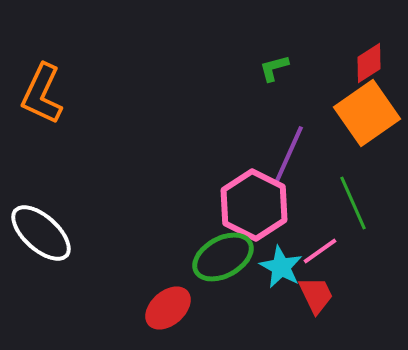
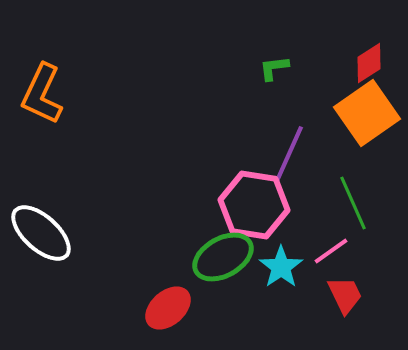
green L-shape: rotated 8 degrees clockwise
pink hexagon: rotated 18 degrees counterclockwise
pink line: moved 11 px right
cyan star: rotated 9 degrees clockwise
red trapezoid: moved 29 px right
